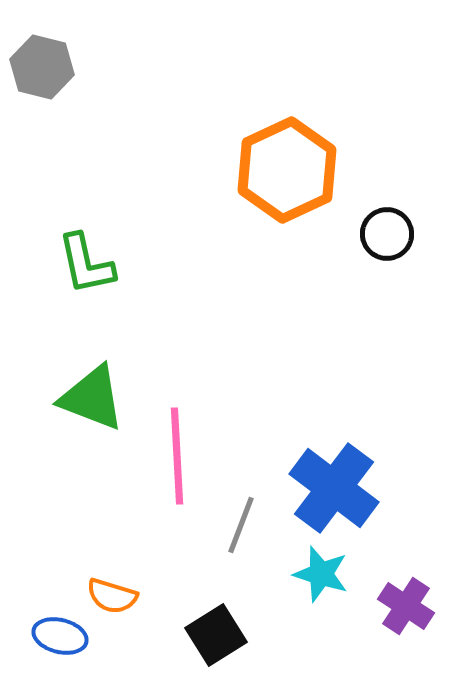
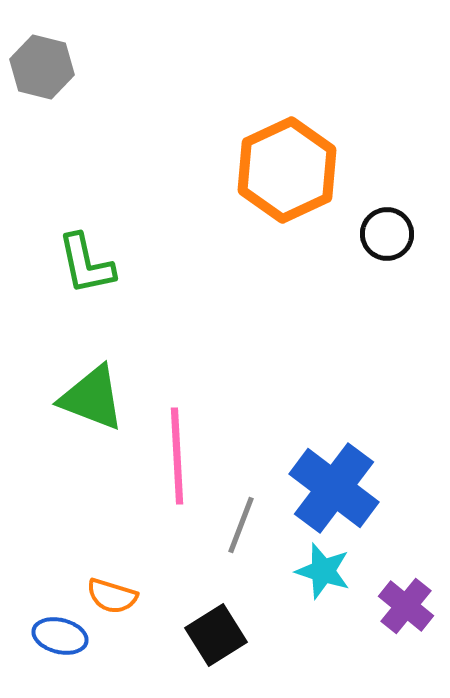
cyan star: moved 2 px right, 3 px up
purple cross: rotated 6 degrees clockwise
